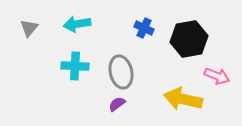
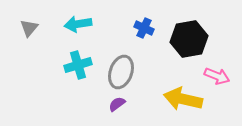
cyan arrow: moved 1 px right
cyan cross: moved 3 px right, 1 px up; rotated 20 degrees counterclockwise
gray ellipse: rotated 32 degrees clockwise
